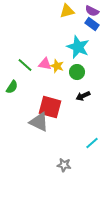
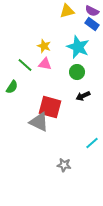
yellow star: moved 13 px left, 20 px up
